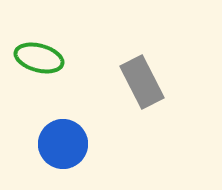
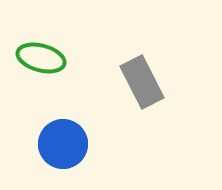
green ellipse: moved 2 px right
